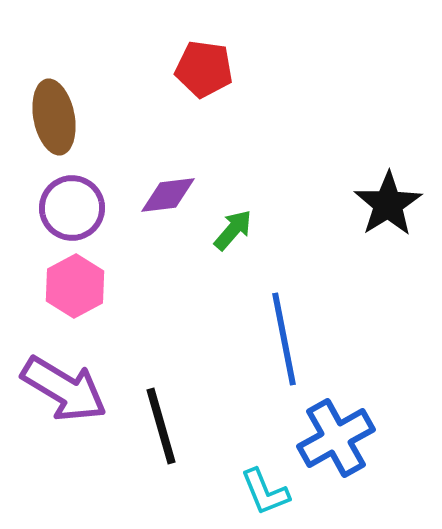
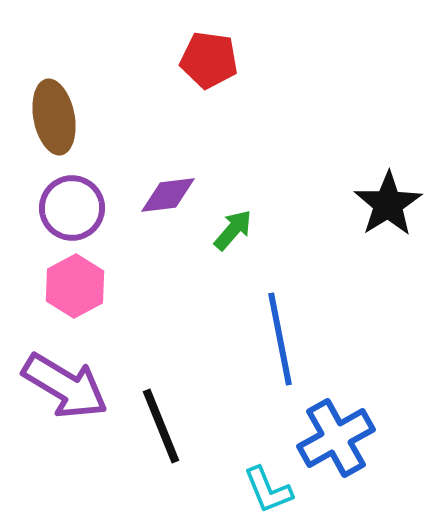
red pentagon: moved 5 px right, 9 px up
blue line: moved 4 px left
purple arrow: moved 1 px right, 3 px up
black line: rotated 6 degrees counterclockwise
cyan L-shape: moved 3 px right, 2 px up
